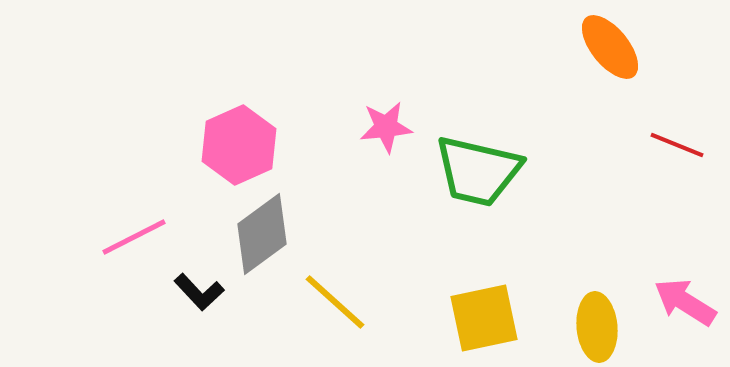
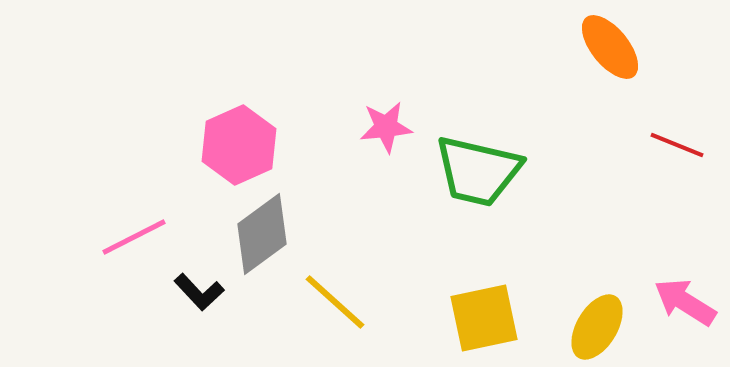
yellow ellipse: rotated 36 degrees clockwise
